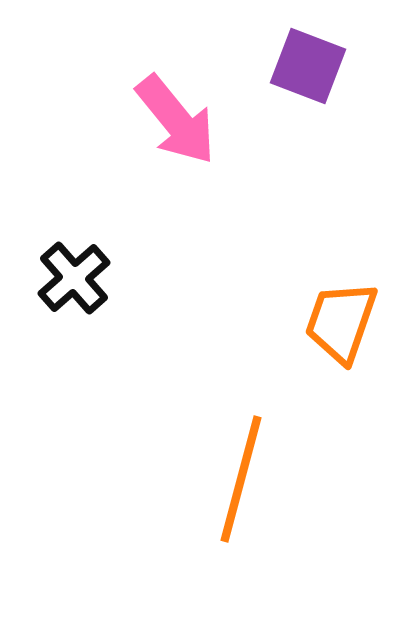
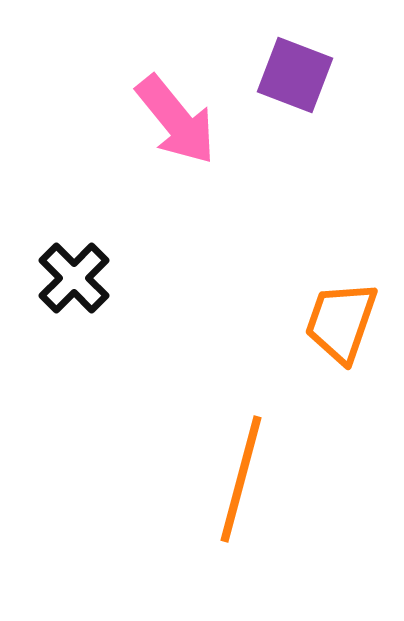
purple square: moved 13 px left, 9 px down
black cross: rotated 4 degrees counterclockwise
